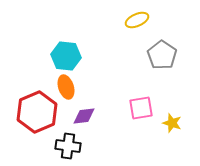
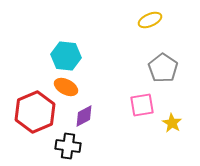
yellow ellipse: moved 13 px right
gray pentagon: moved 1 px right, 13 px down
orange ellipse: rotated 45 degrees counterclockwise
pink square: moved 1 px right, 3 px up
red hexagon: moved 2 px left
purple diamond: rotated 20 degrees counterclockwise
yellow star: rotated 12 degrees clockwise
